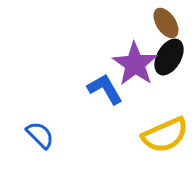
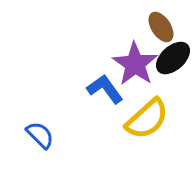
brown ellipse: moved 5 px left, 4 px down
black ellipse: moved 4 px right, 1 px down; rotated 18 degrees clockwise
blue L-shape: rotated 6 degrees counterclockwise
yellow semicircle: moved 18 px left, 16 px up; rotated 18 degrees counterclockwise
